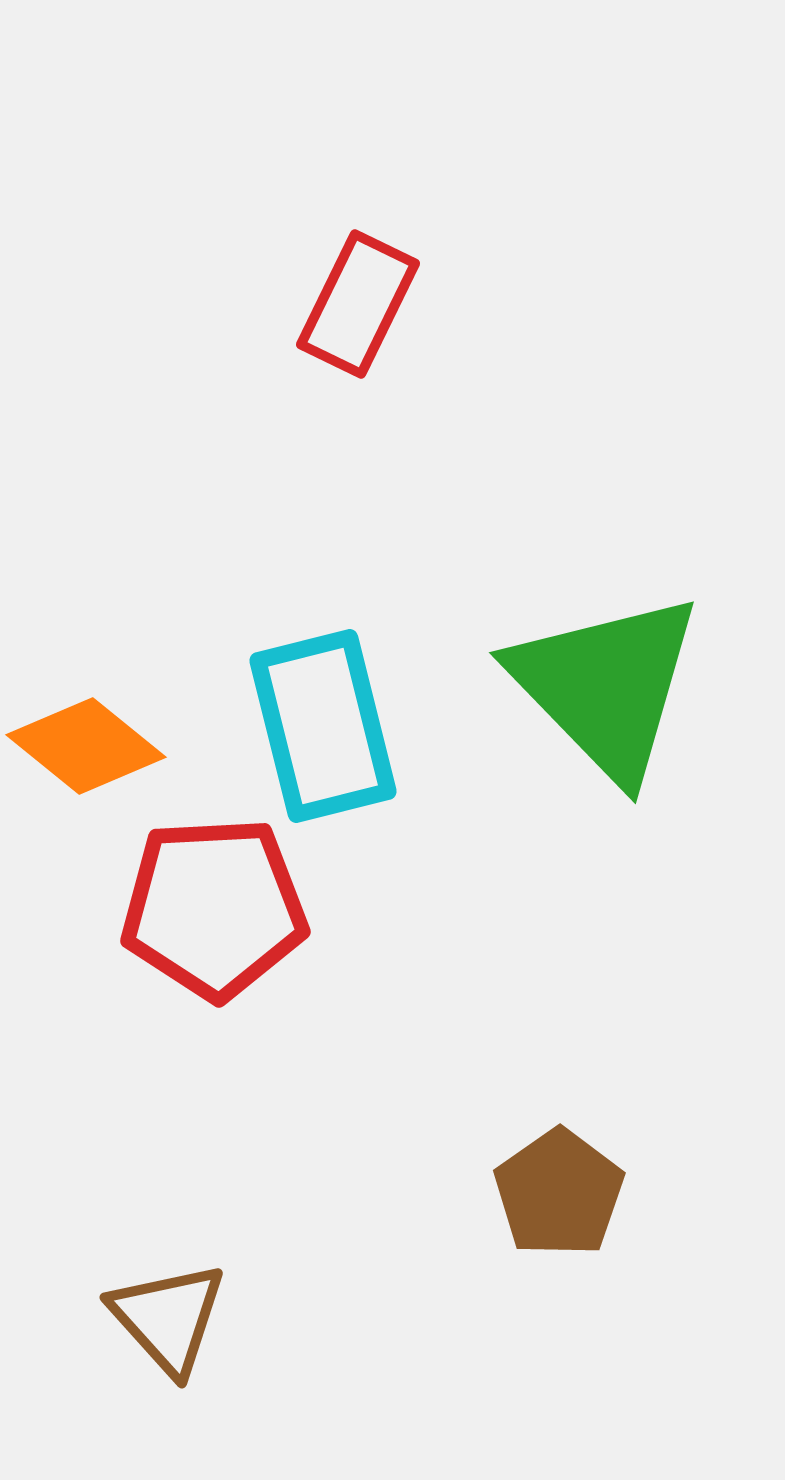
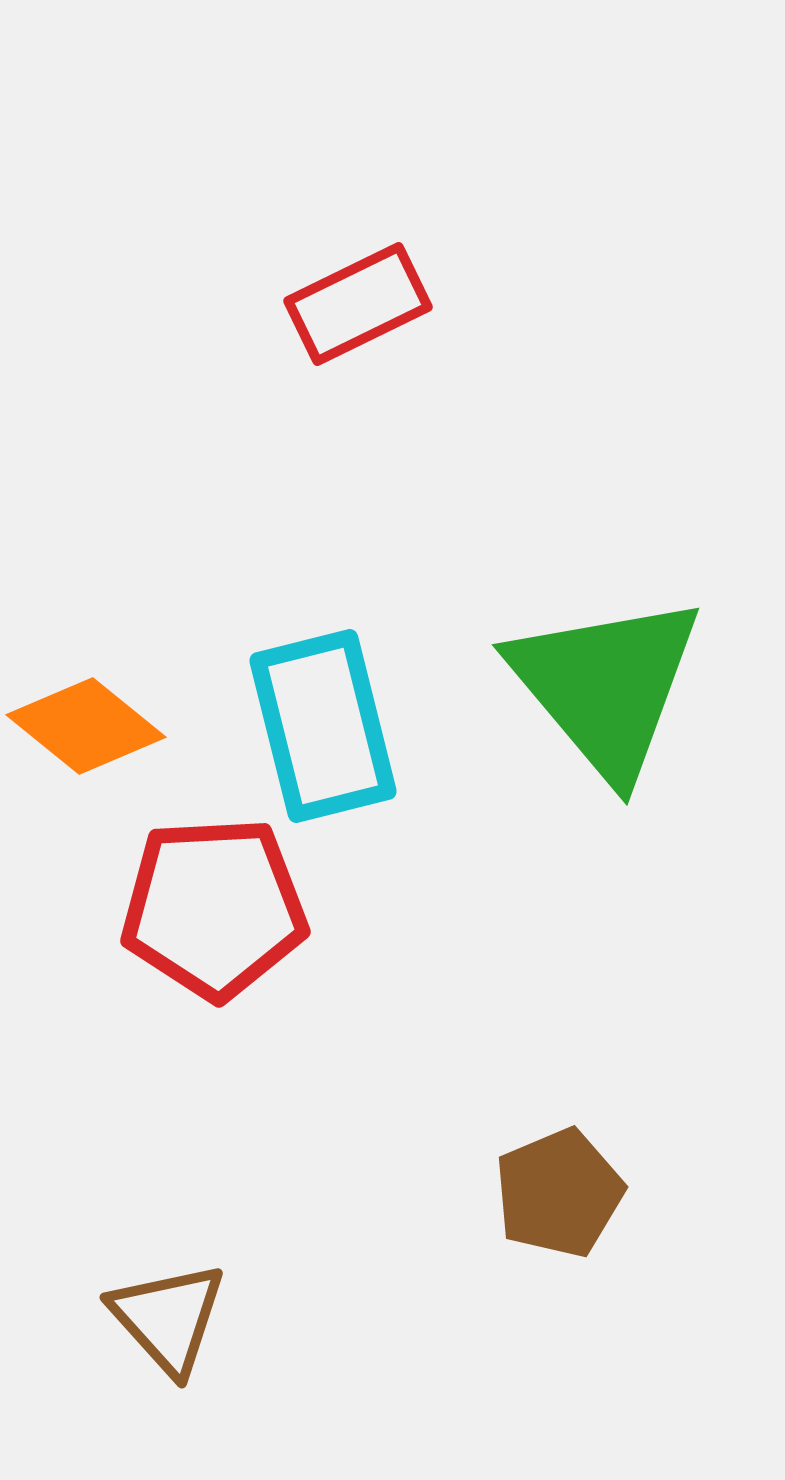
red rectangle: rotated 38 degrees clockwise
green triangle: rotated 4 degrees clockwise
orange diamond: moved 20 px up
brown pentagon: rotated 12 degrees clockwise
